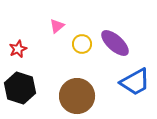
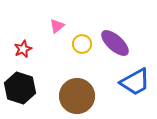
red star: moved 5 px right
